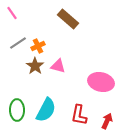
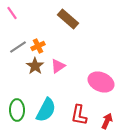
gray line: moved 4 px down
pink triangle: rotated 49 degrees counterclockwise
pink ellipse: rotated 10 degrees clockwise
